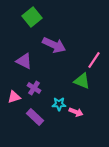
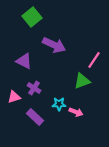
green triangle: rotated 42 degrees counterclockwise
